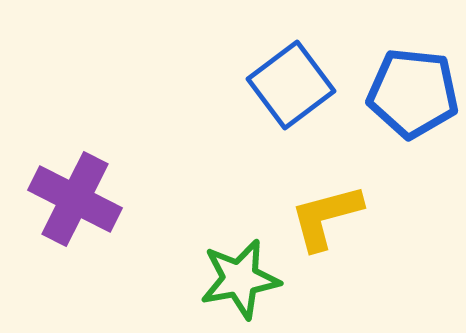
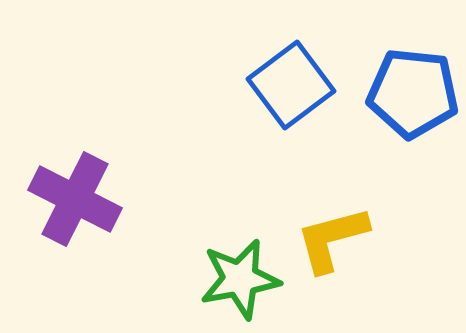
yellow L-shape: moved 6 px right, 22 px down
